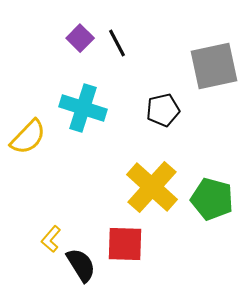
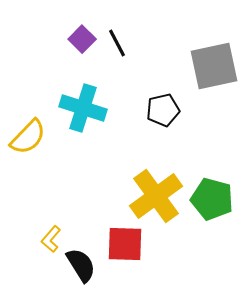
purple square: moved 2 px right, 1 px down
yellow cross: moved 4 px right, 9 px down; rotated 12 degrees clockwise
